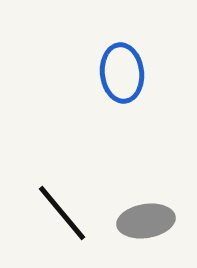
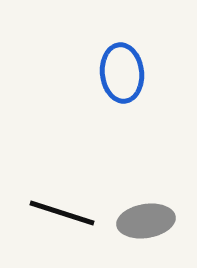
black line: rotated 32 degrees counterclockwise
